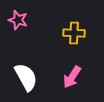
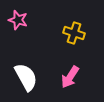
yellow cross: rotated 15 degrees clockwise
pink arrow: moved 2 px left
